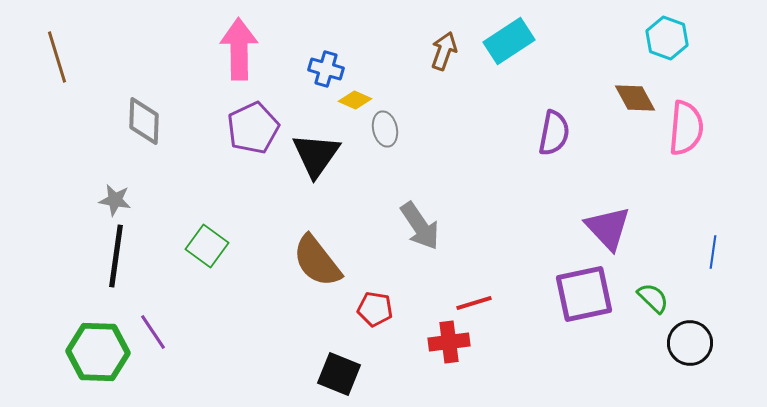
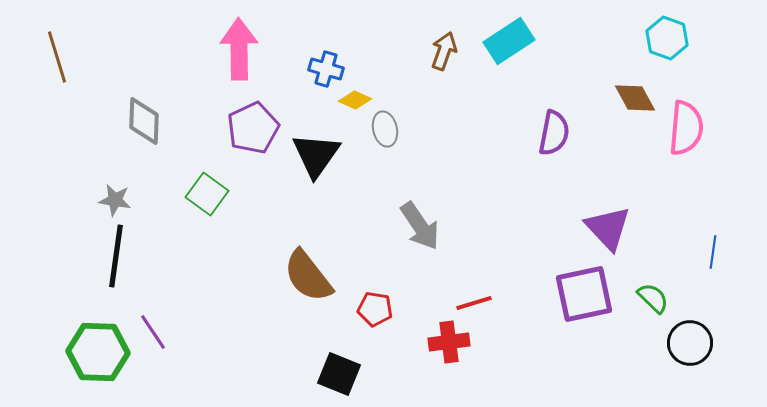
green square: moved 52 px up
brown semicircle: moved 9 px left, 15 px down
